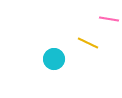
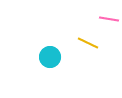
cyan circle: moved 4 px left, 2 px up
